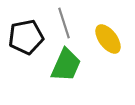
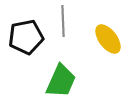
gray line: moved 1 px left, 2 px up; rotated 16 degrees clockwise
green trapezoid: moved 5 px left, 16 px down
